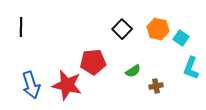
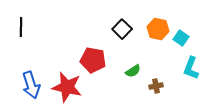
red pentagon: moved 2 px up; rotated 15 degrees clockwise
red star: moved 2 px down
